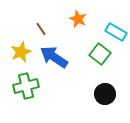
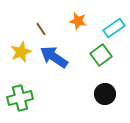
orange star: moved 2 px down; rotated 12 degrees counterclockwise
cyan rectangle: moved 2 px left, 4 px up; rotated 65 degrees counterclockwise
green square: moved 1 px right, 1 px down; rotated 15 degrees clockwise
green cross: moved 6 px left, 12 px down
